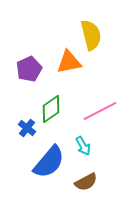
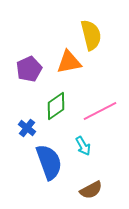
green diamond: moved 5 px right, 3 px up
blue semicircle: rotated 60 degrees counterclockwise
brown semicircle: moved 5 px right, 8 px down
